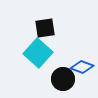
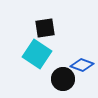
cyan square: moved 1 px left, 1 px down; rotated 8 degrees counterclockwise
blue diamond: moved 2 px up
